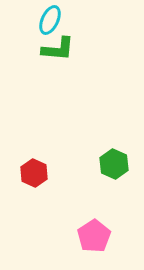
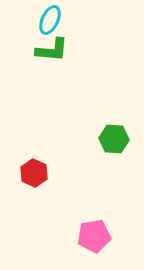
green L-shape: moved 6 px left, 1 px down
green hexagon: moved 25 px up; rotated 20 degrees counterclockwise
pink pentagon: rotated 24 degrees clockwise
